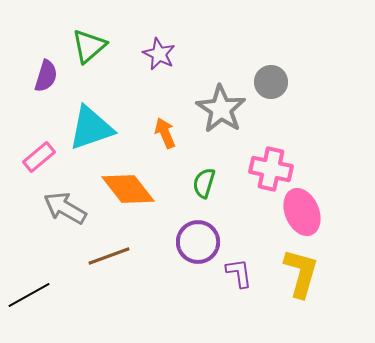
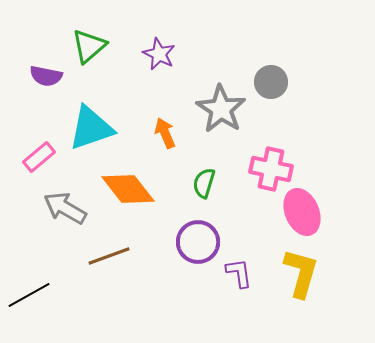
purple semicircle: rotated 84 degrees clockwise
